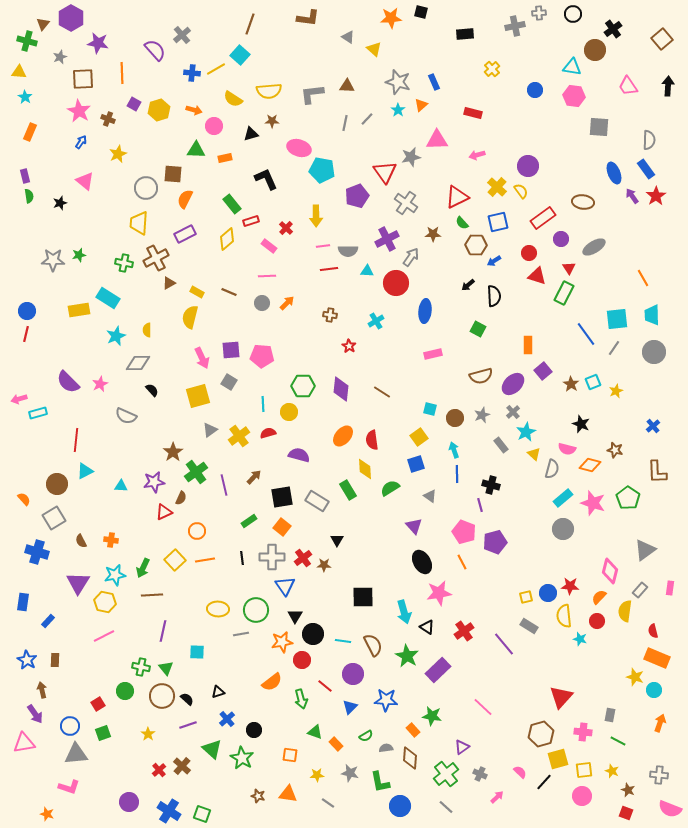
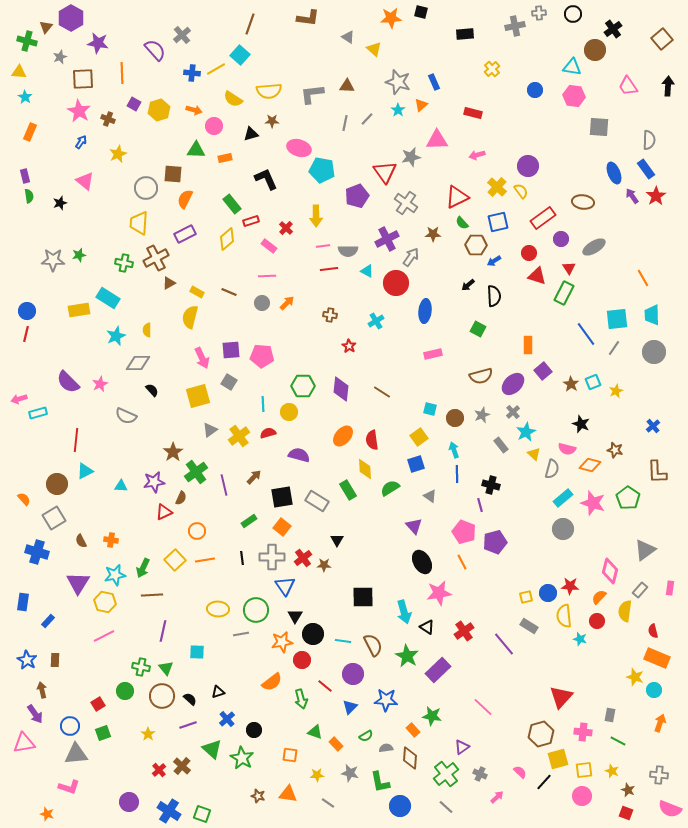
brown triangle at (43, 24): moved 3 px right, 3 px down
cyan triangle at (367, 271): rotated 24 degrees clockwise
black semicircle at (187, 699): moved 3 px right
